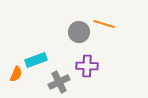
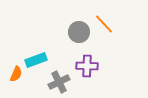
orange line: rotated 30 degrees clockwise
